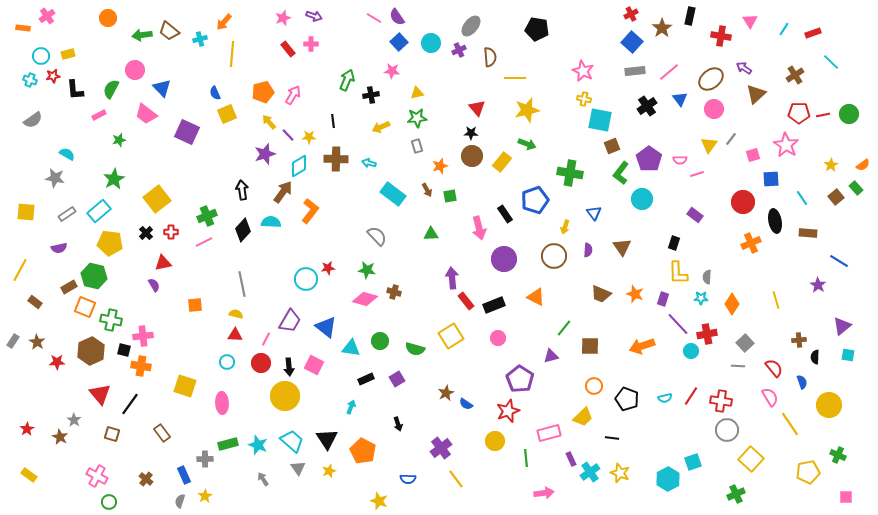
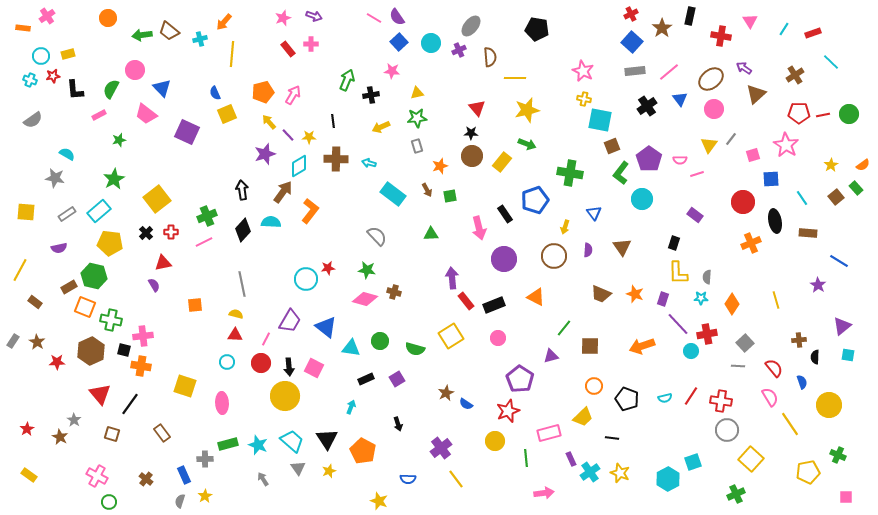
pink square at (314, 365): moved 3 px down
